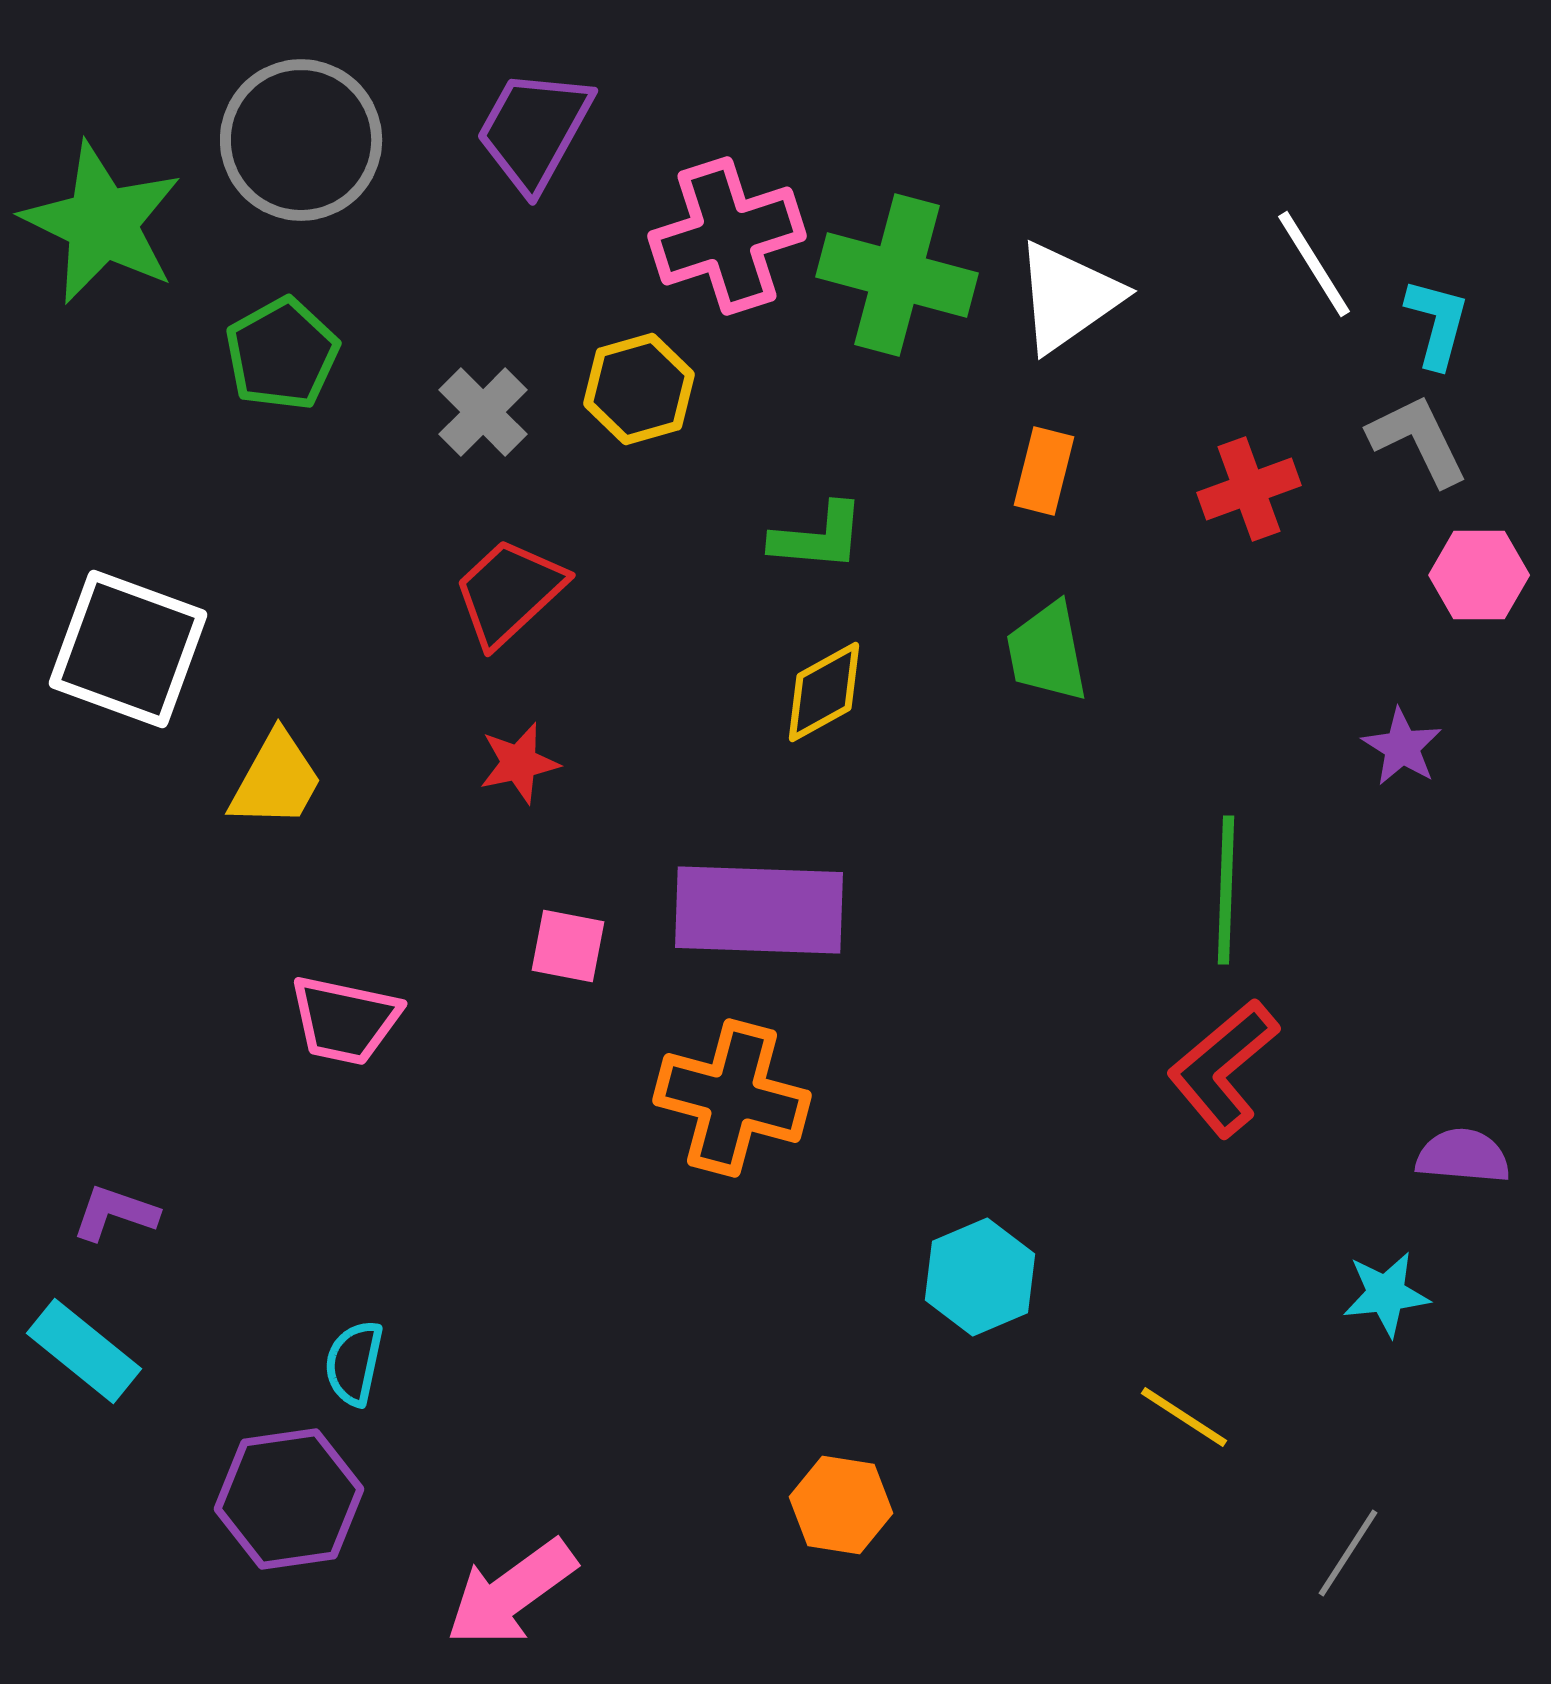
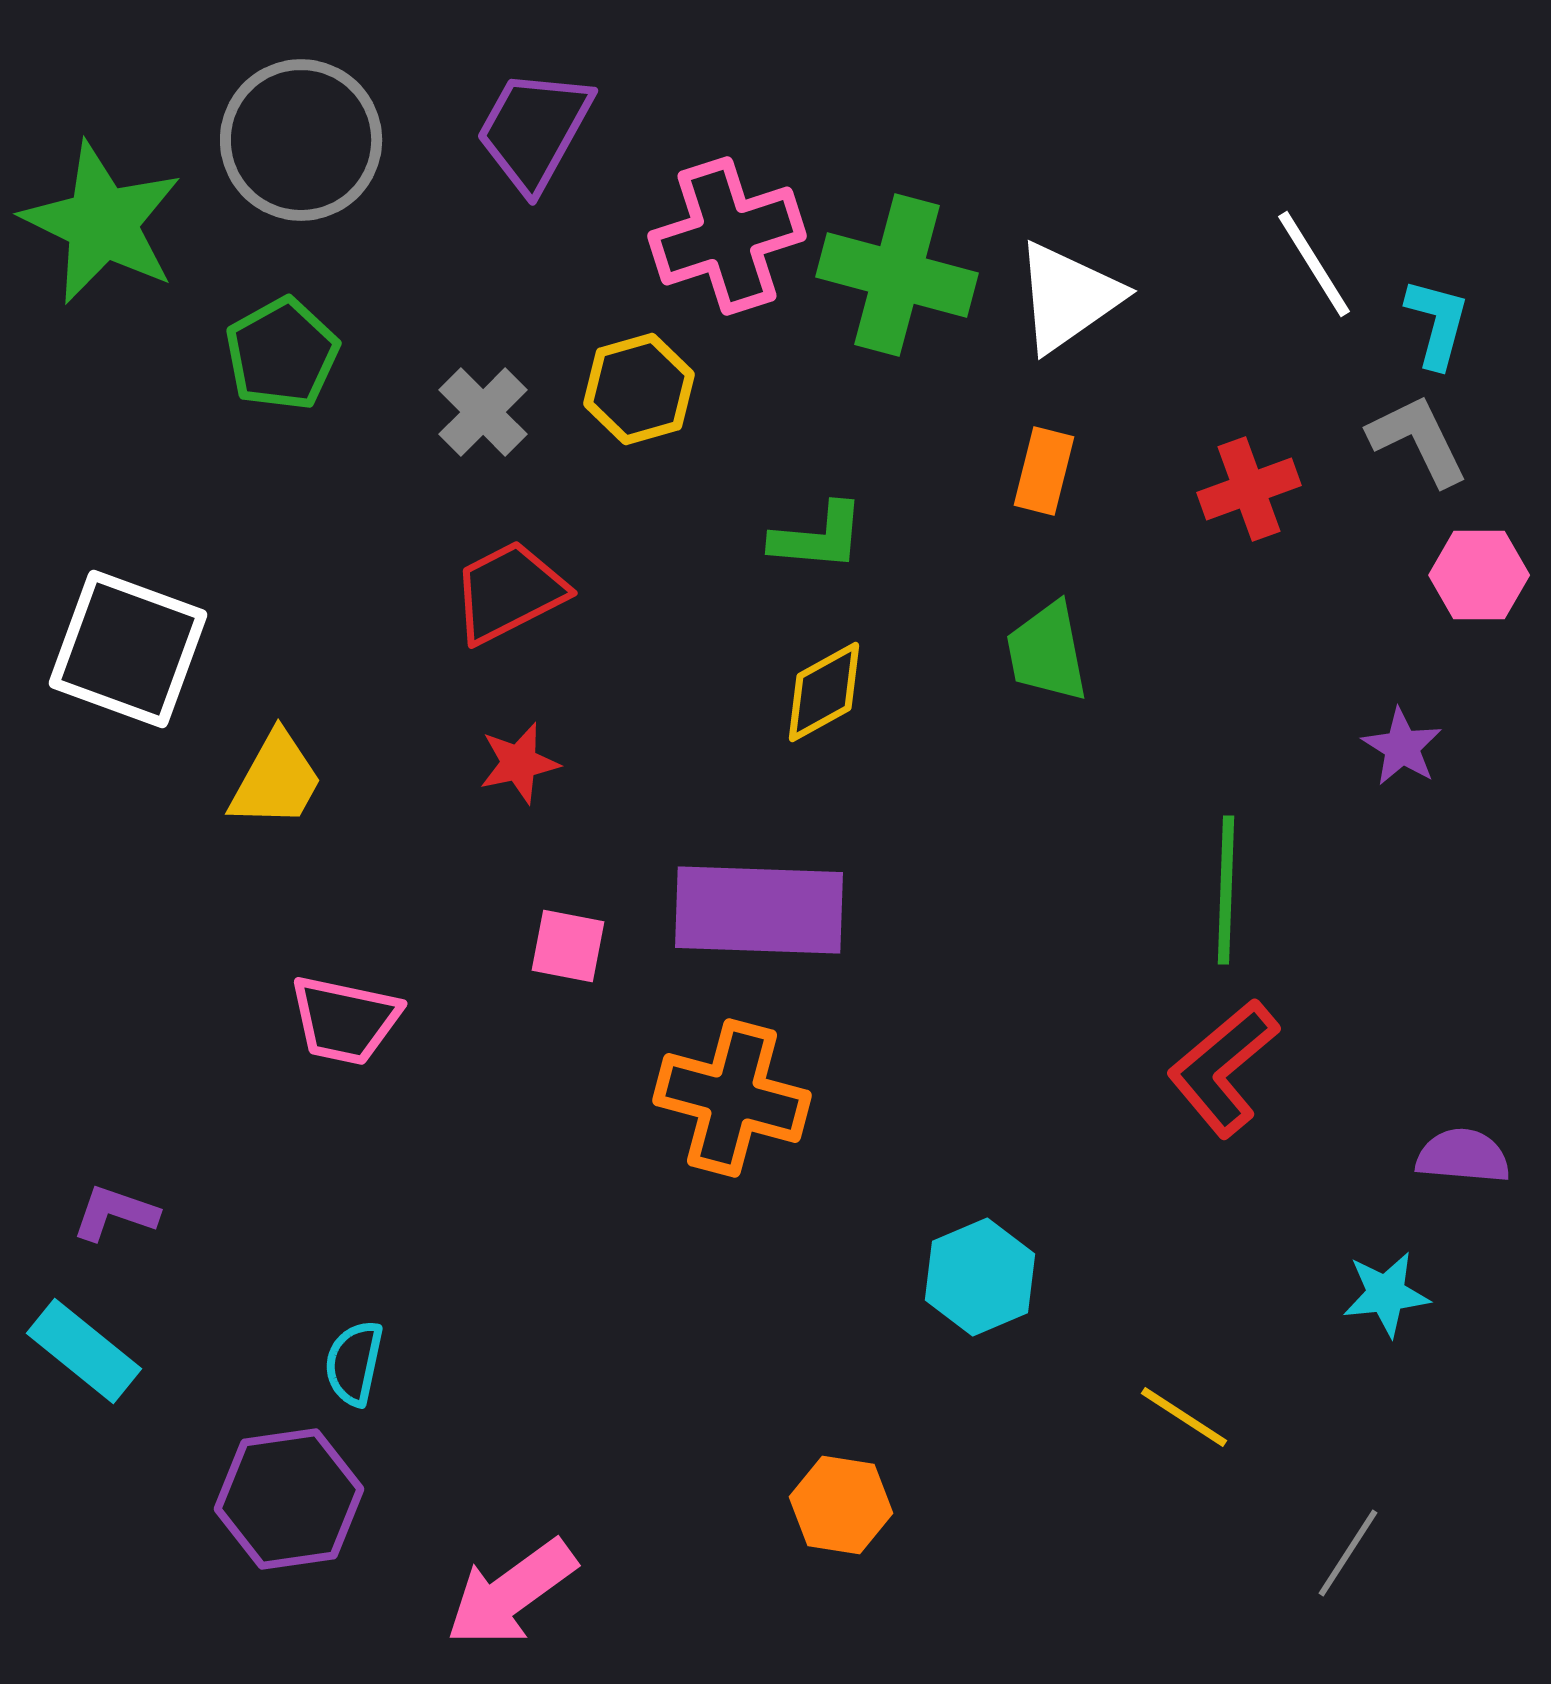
red trapezoid: rotated 16 degrees clockwise
